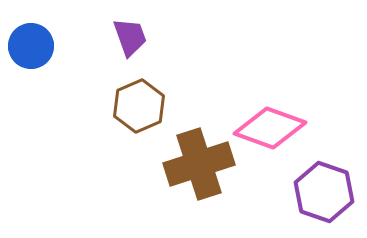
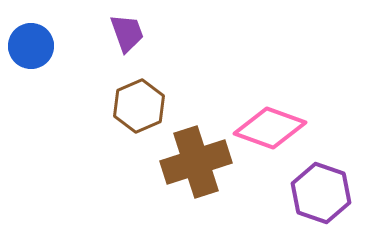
purple trapezoid: moved 3 px left, 4 px up
brown cross: moved 3 px left, 2 px up
purple hexagon: moved 3 px left, 1 px down
